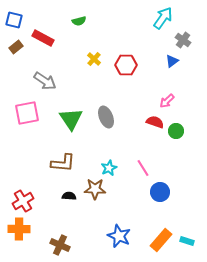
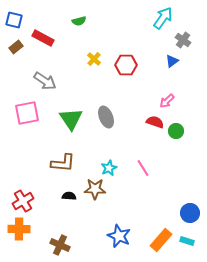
blue circle: moved 30 px right, 21 px down
